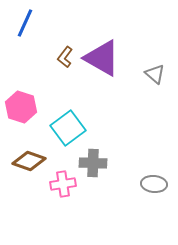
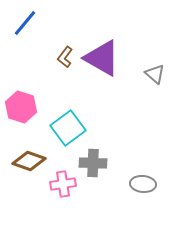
blue line: rotated 16 degrees clockwise
gray ellipse: moved 11 px left
